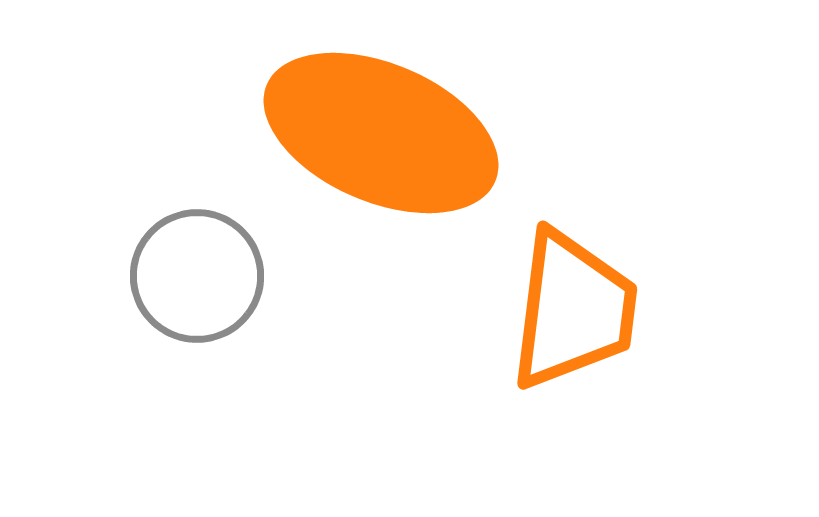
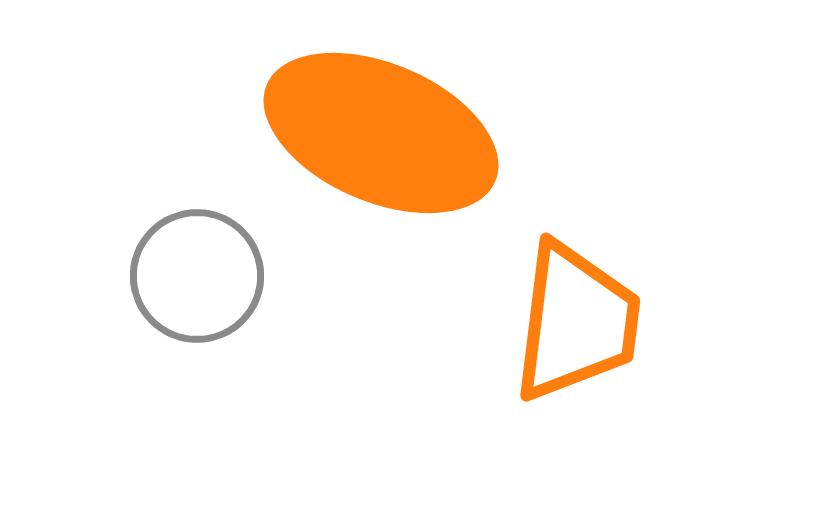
orange trapezoid: moved 3 px right, 12 px down
